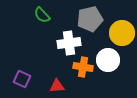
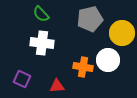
green semicircle: moved 1 px left, 1 px up
white cross: moved 27 px left; rotated 15 degrees clockwise
